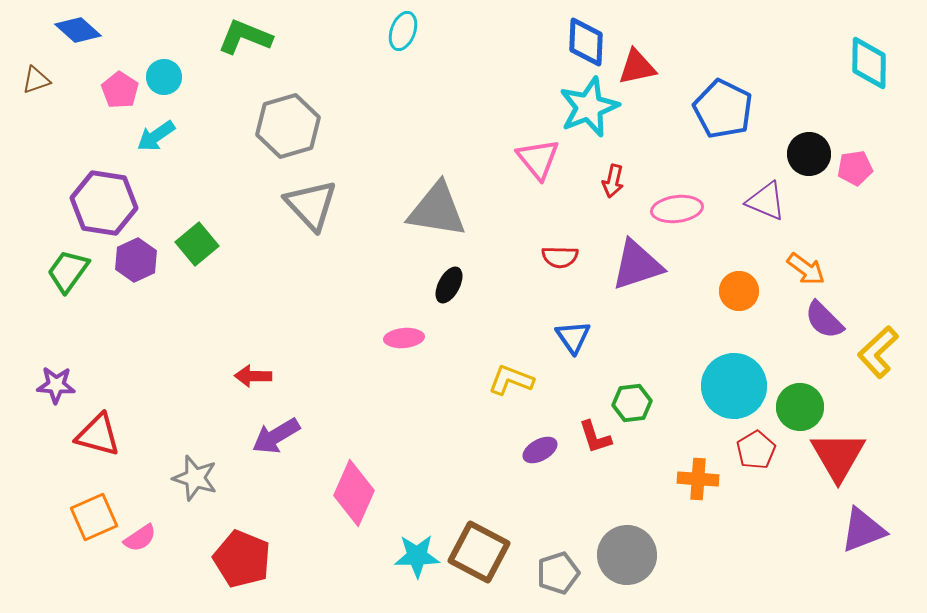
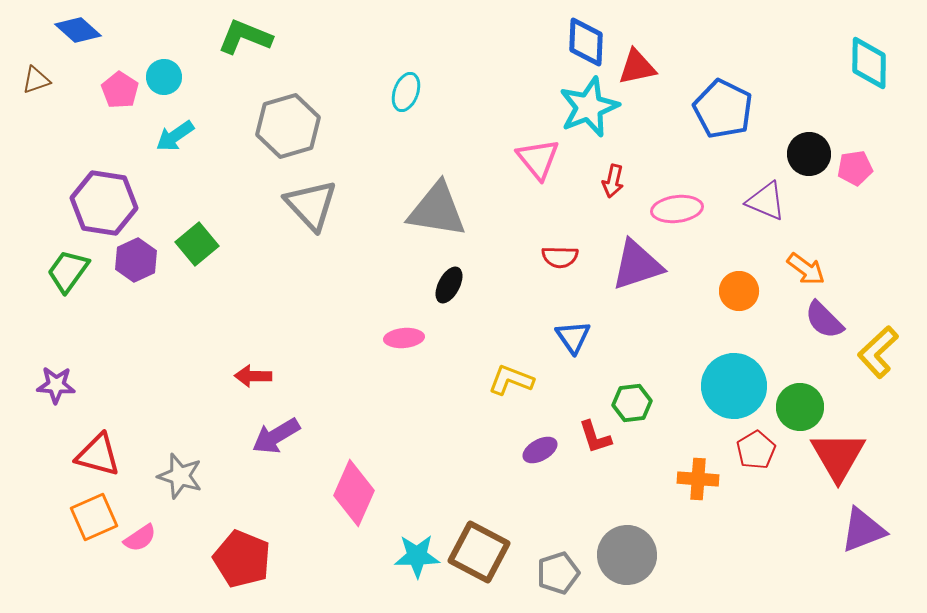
cyan ellipse at (403, 31): moved 3 px right, 61 px down
cyan arrow at (156, 136): moved 19 px right
red triangle at (98, 435): moved 20 px down
gray star at (195, 478): moved 15 px left, 2 px up
